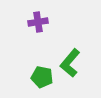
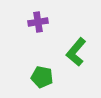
green L-shape: moved 6 px right, 11 px up
